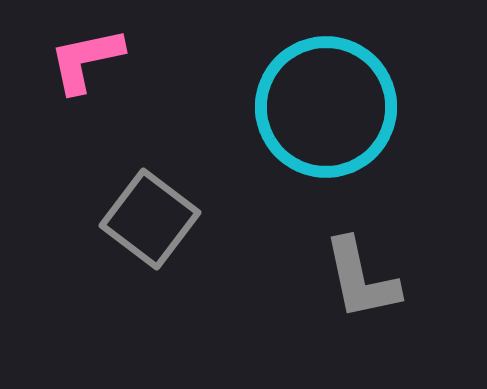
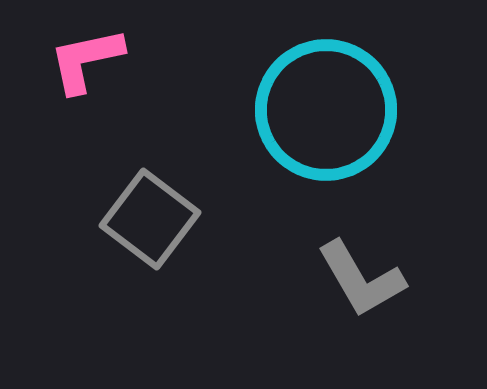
cyan circle: moved 3 px down
gray L-shape: rotated 18 degrees counterclockwise
